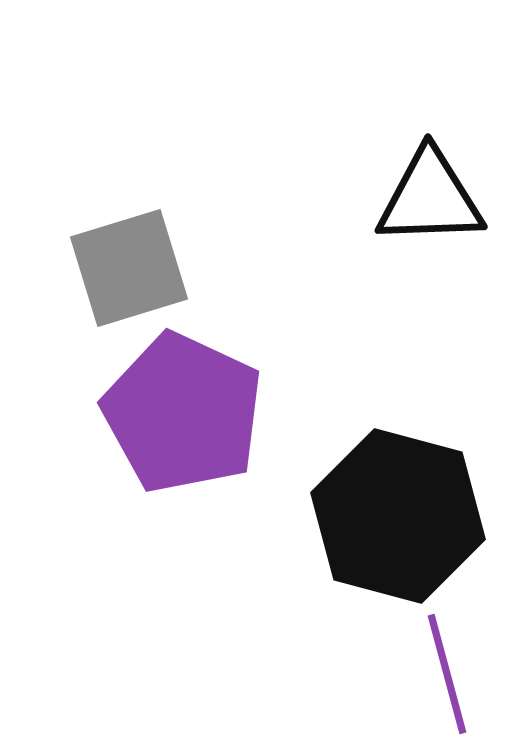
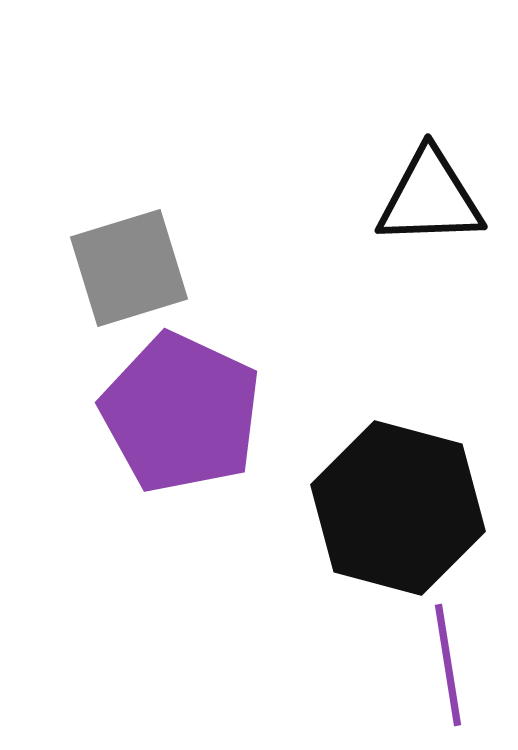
purple pentagon: moved 2 px left
black hexagon: moved 8 px up
purple line: moved 1 px right, 9 px up; rotated 6 degrees clockwise
